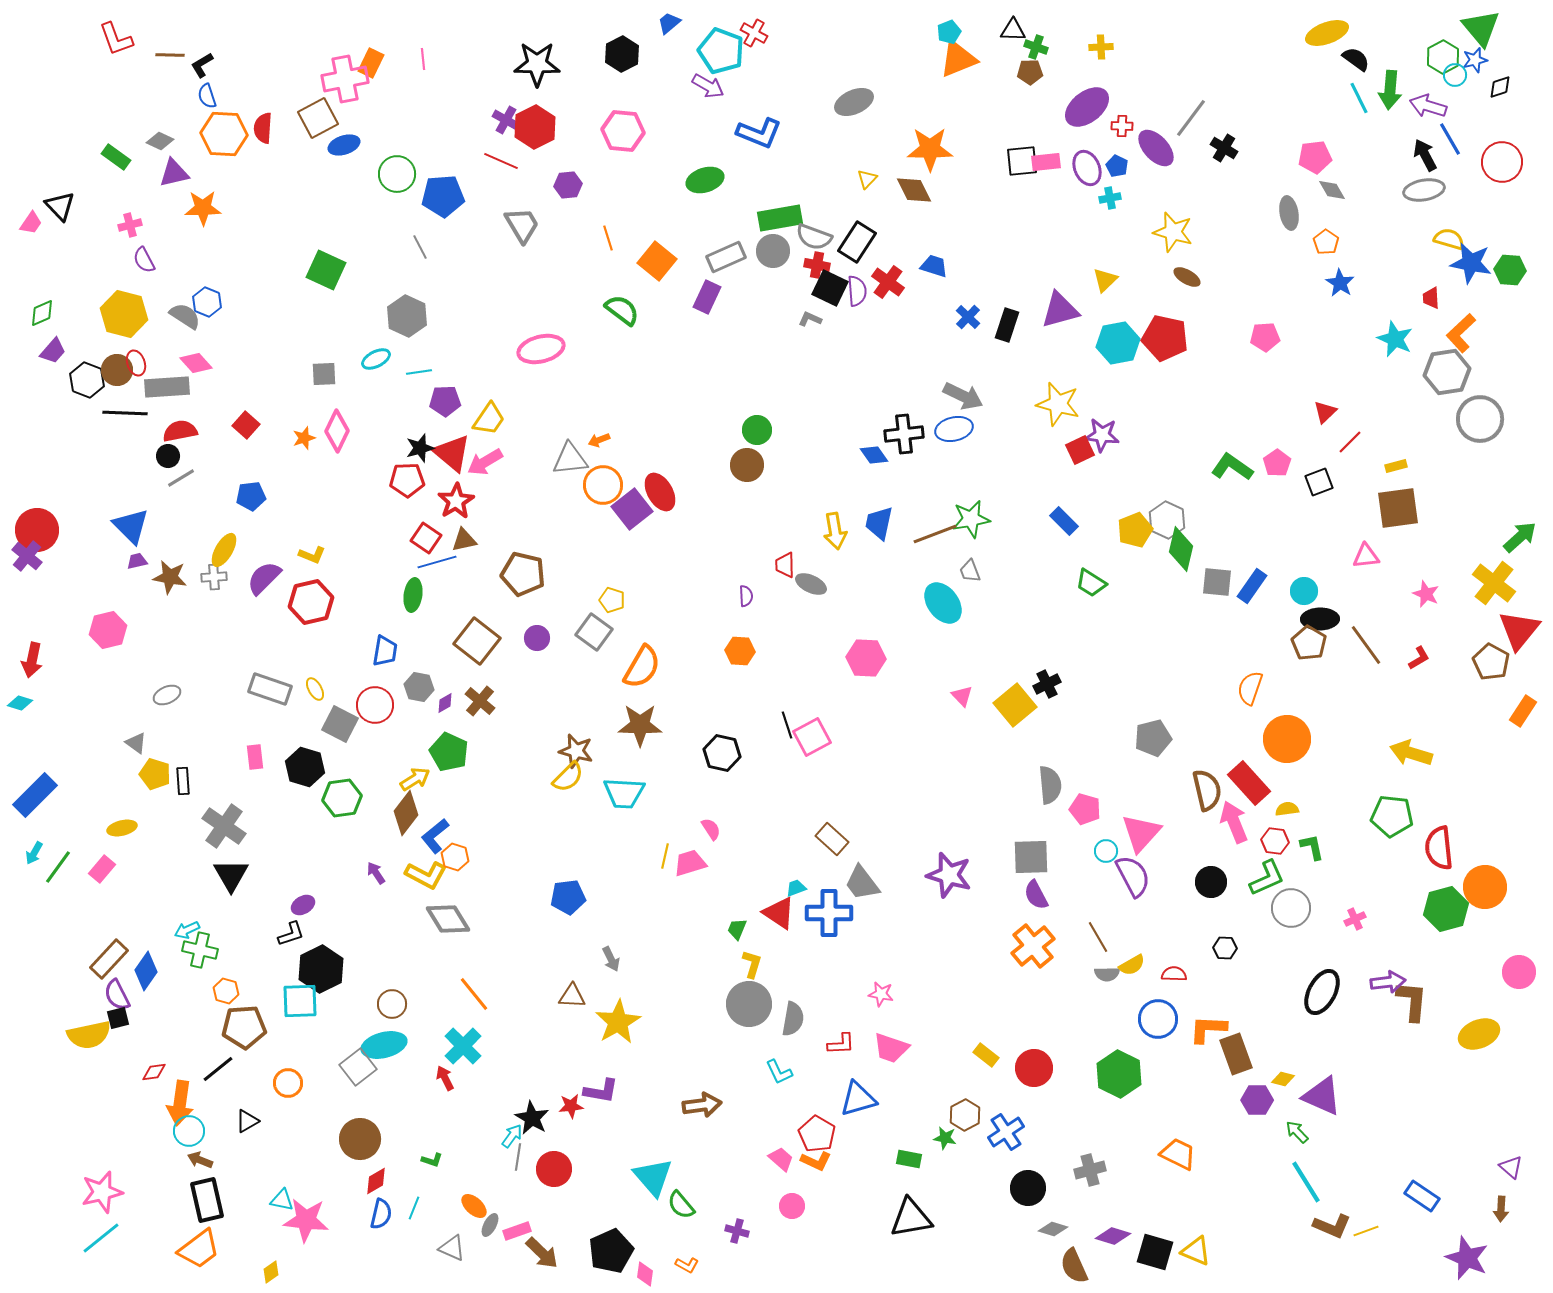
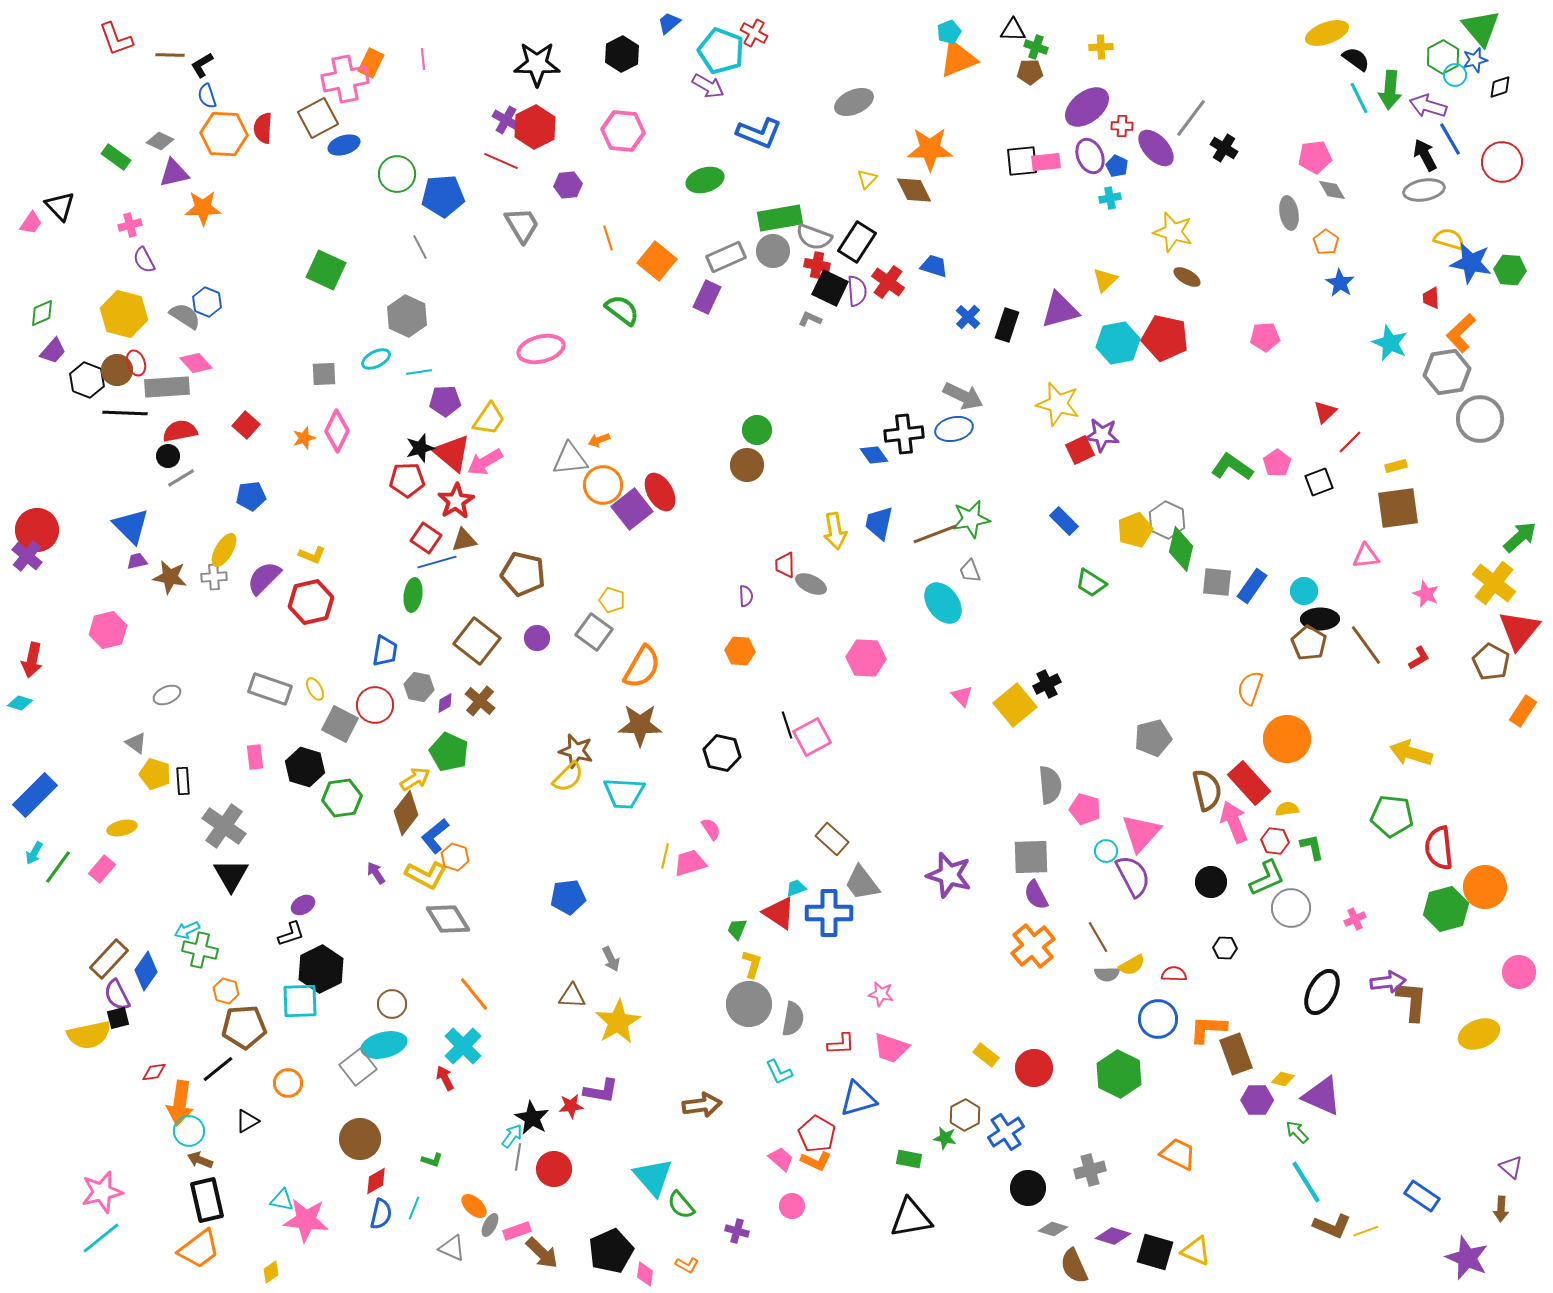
purple ellipse at (1087, 168): moved 3 px right, 12 px up
cyan star at (1395, 339): moved 5 px left, 4 px down
